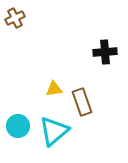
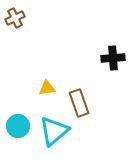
black cross: moved 8 px right, 6 px down
yellow triangle: moved 7 px left, 1 px up
brown rectangle: moved 3 px left, 1 px down
